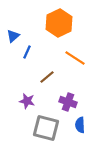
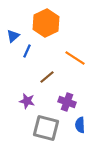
orange hexagon: moved 13 px left
blue line: moved 1 px up
purple cross: moved 1 px left
